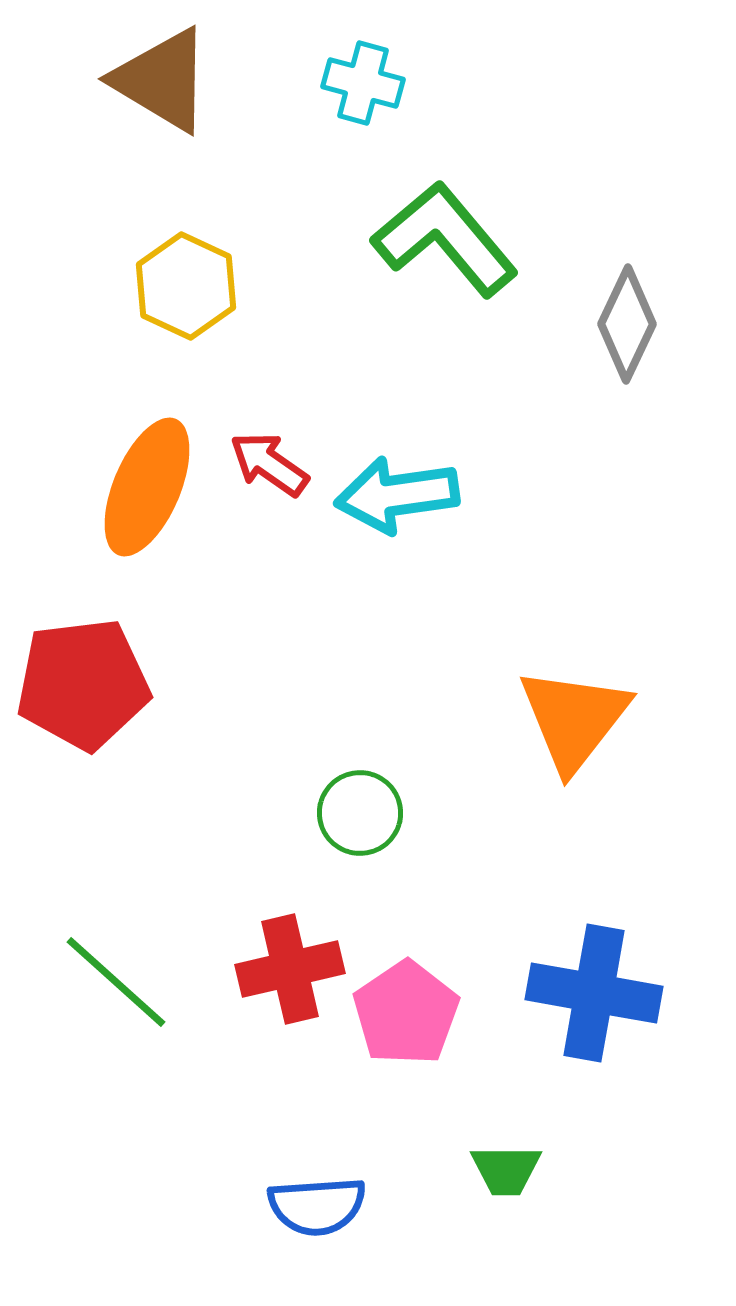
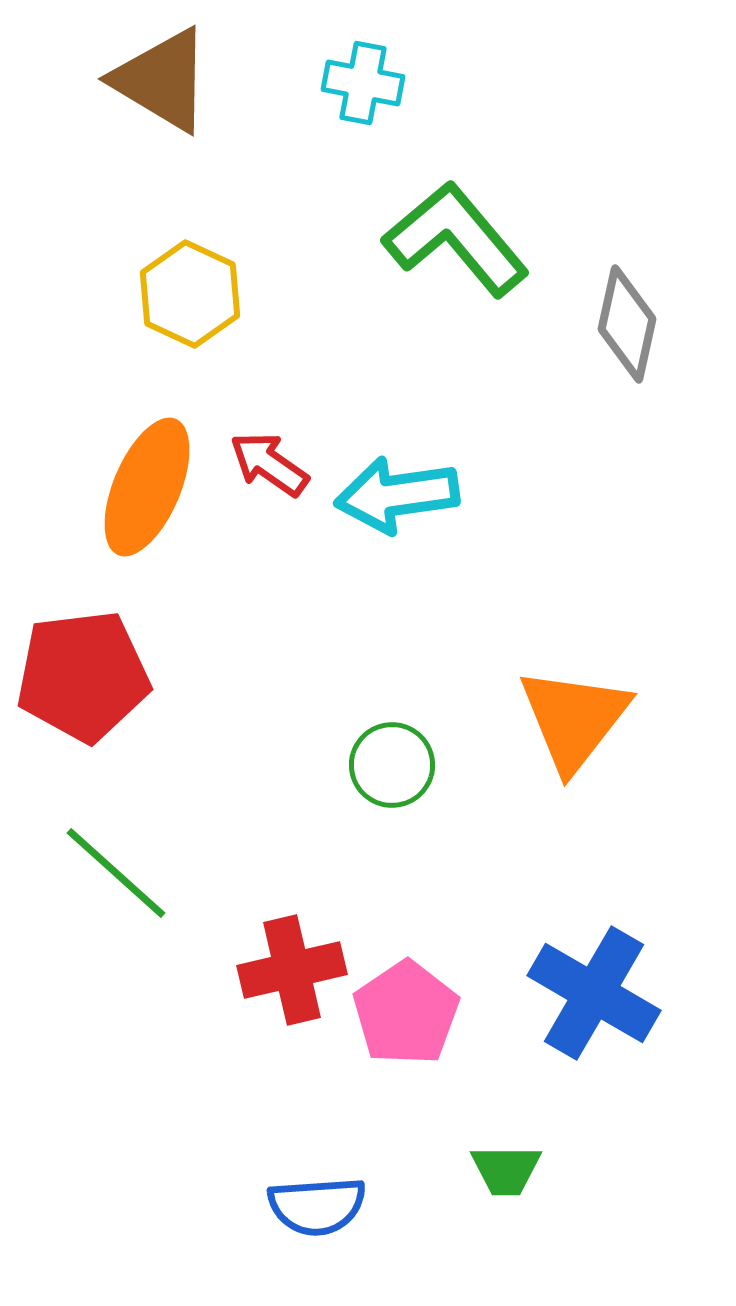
cyan cross: rotated 4 degrees counterclockwise
green L-shape: moved 11 px right
yellow hexagon: moved 4 px right, 8 px down
gray diamond: rotated 13 degrees counterclockwise
red pentagon: moved 8 px up
green circle: moved 32 px right, 48 px up
red cross: moved 2 px right, 1 px down
green line: moved 109 px up
blue cross: rotated 20 degrees clockwise
